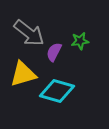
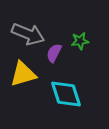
gray arrow: moved 1 px left, 1 px down; rotated 16 degrees counterclockwise
purple semicircle: moved 1 px down
cyan diamond: moved 9 px right, 3 px down; rotated 56 degrees clockwise
